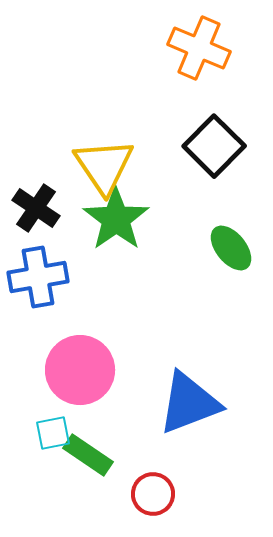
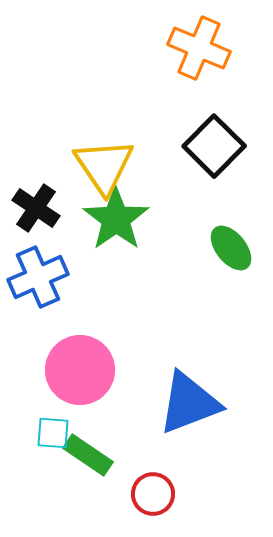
blue cross: rotated 14 degrees counterclockwise
cyan square: rotated 15 degrees clockwise
